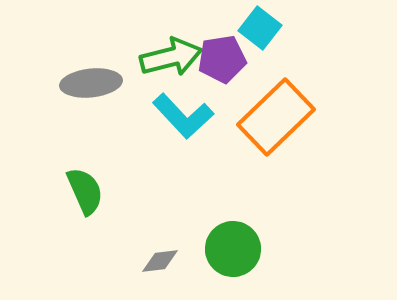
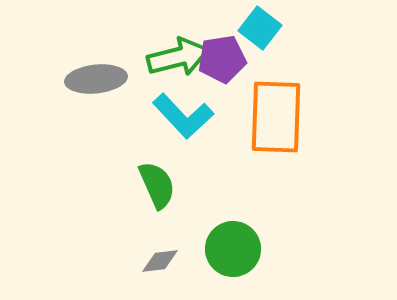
green arrow: moved 7 px right
gray ellipse: moved 5 px right, 4 px up
orange rectangle: rotated 44 degrees counterclockwise
green semicircle: moved 72 px right, 6 px up
